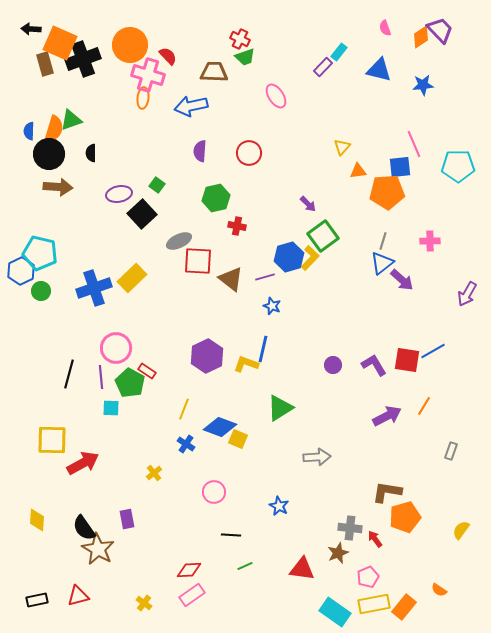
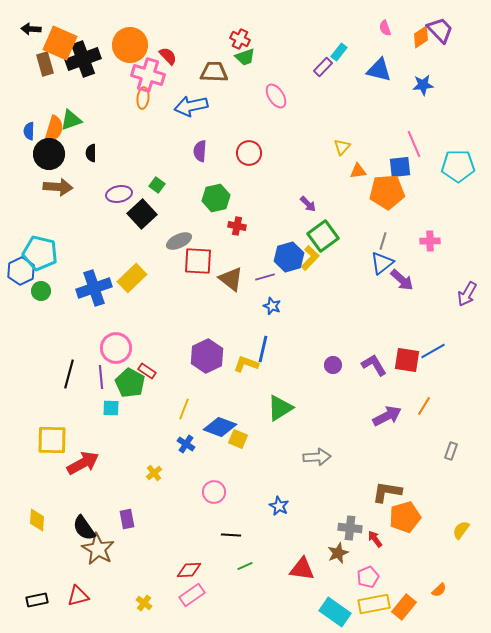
orange semicircle at (439, 590): rotated 77 degrees counterclockwise
